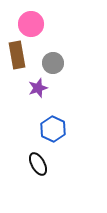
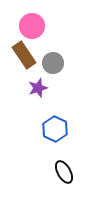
pink circle: moved 1 px right, 2 px down
brown rectangle: moved 7 px right; rotated 24 degrees counterclockwise
blue hexagon: moved 2 px right
black ellipse: moved 26 px right, 8 px down
